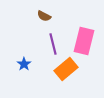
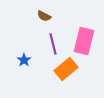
blue star: moved 4 px up
